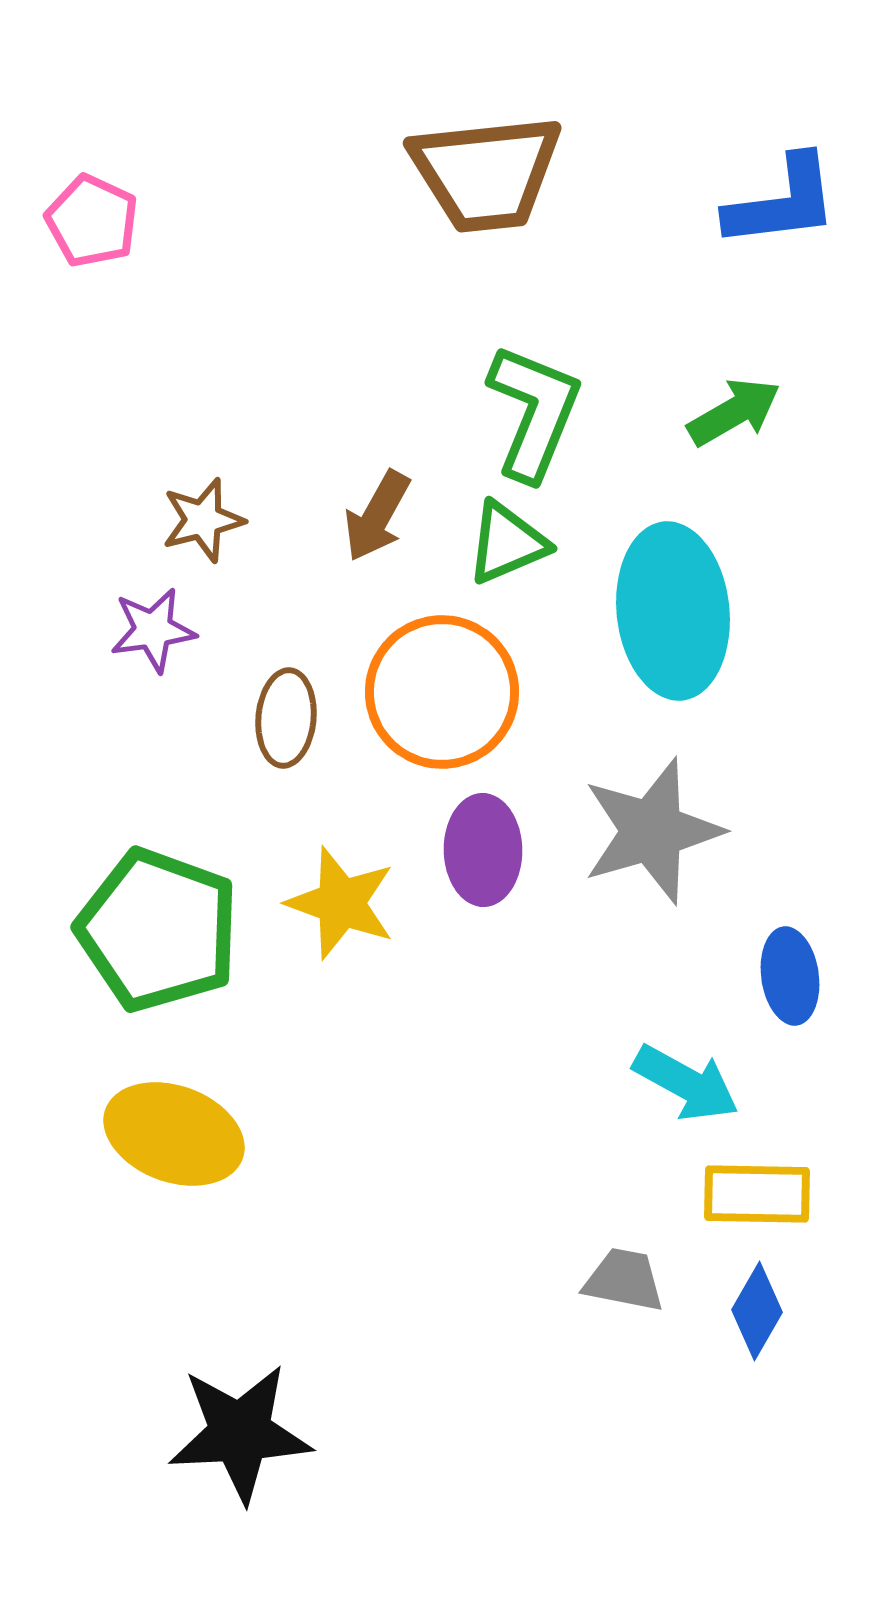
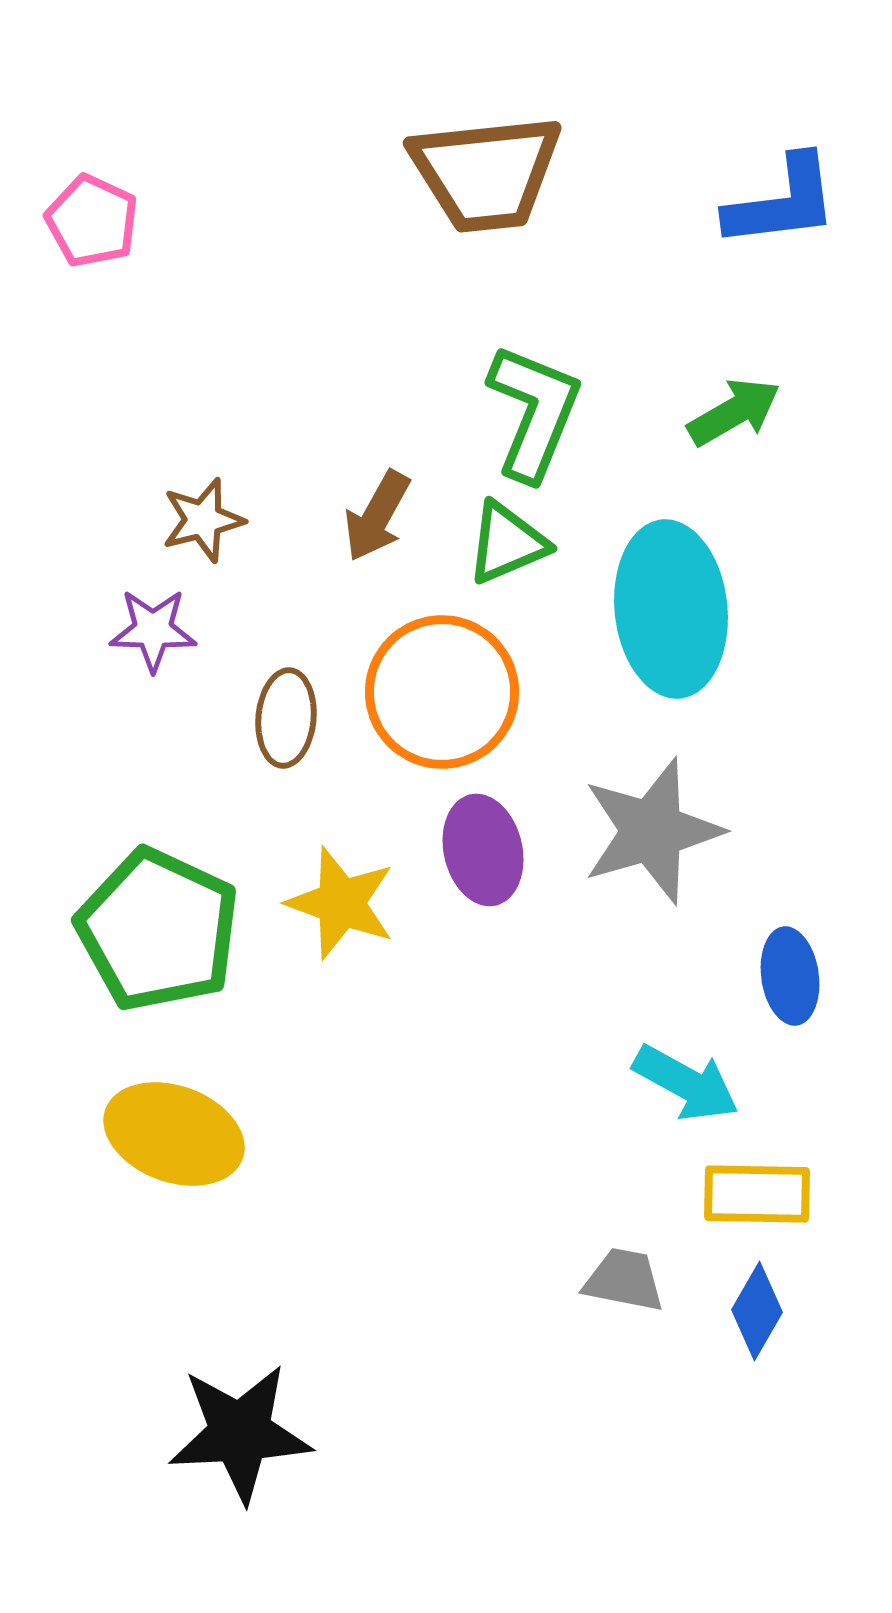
cyan ellipse: moved 2 px left, 2 px up
purple star: rotated 10 degrees clockwise
purple ellipse: rotated 12 degrees counterclockwise
green pentagon: rotated 5 degrees clockwise
